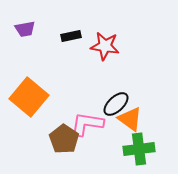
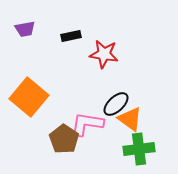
red star: moved 1 px left, 8 px down
